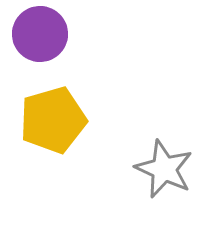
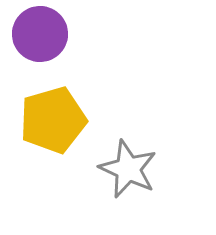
gray star: moved 36 px left
